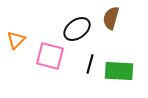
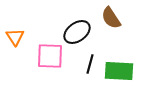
brown semicircle: rotated 50 degrees counterclockwise
black ellipse: moved 3 px down
orange triangle: moved 1 px left, 3 px up; rotated 18 degrees counterclockwise
pink square: rotated 12 degrees counterclockwise
